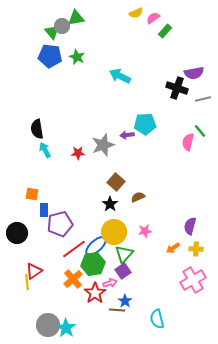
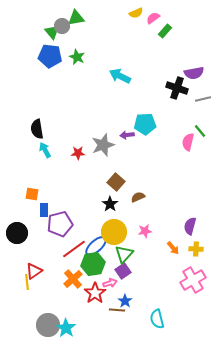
orange arrow at (173, 248): rotated 96 degrees counterclockwise
